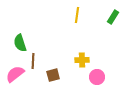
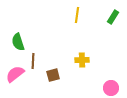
green semicircle: moved 2 px left, 1 px up
pink circle: moved 14 px right, 11 px down
